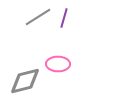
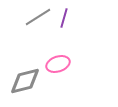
pink ellipse: rotated 20 degrees counterclockwise
